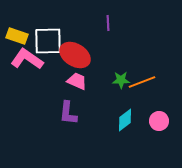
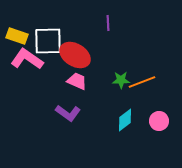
purple L-shape: rotated 60 degrees counterclockwise
